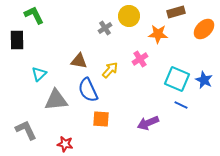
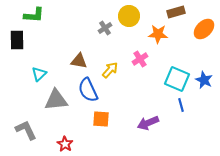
green L-shape: rotated 120 degrees clockwise
blue line: rotated 48 degrees clockwise
red star: rotated 21 degrees clockwise
